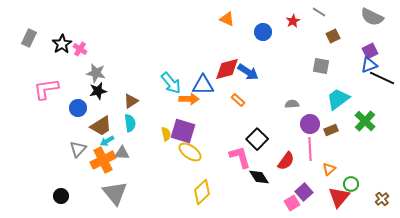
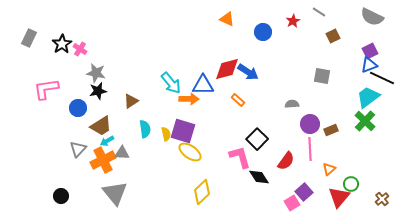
gray square at (321, 66): moved 1 px right, 10 px down
cyan trapezoid at (338, 99): moved 30 px right, 2 px up
cyan semicircle at (130, 123): moved 15 px right, 6 px down
